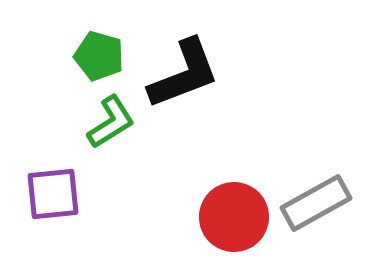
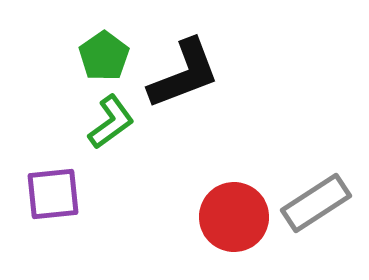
green pentagon: moved 5 px right; rotated 21 degrees clockwise
green L-shape: rotated 4 degrees counterclockwise
gray rectangle: rotated 4 degrees counterclockwise
